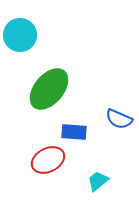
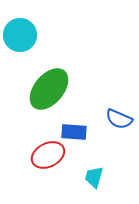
red ellipse: moved 5 px up
cyan trapezoid: moved 4 px left, 4 px up; rotated 35 degrees counterclockwise
